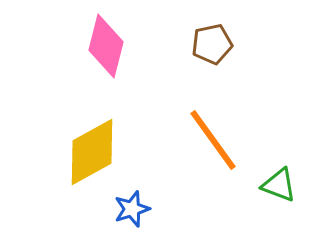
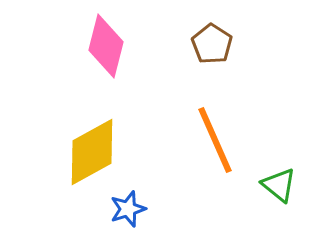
brown pentagon: rotated 27 degrees counterclockwise
orange line: moved 2 px right; rotated 12 degrees clockwise
green triangle: rotated 18 degrees clockwise
blue star: moved 4 px left
